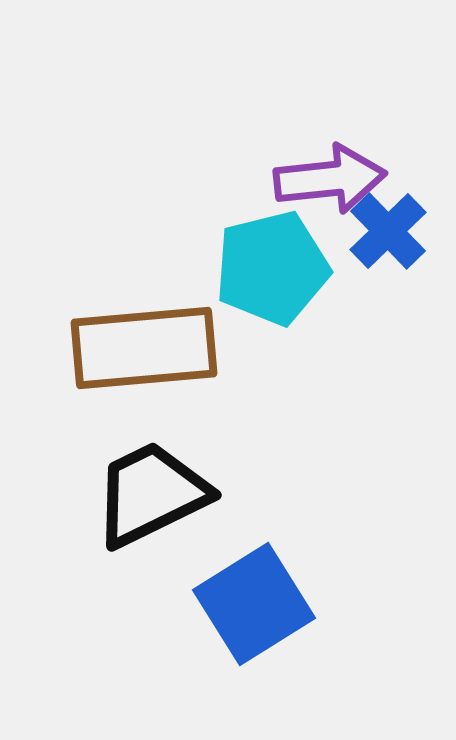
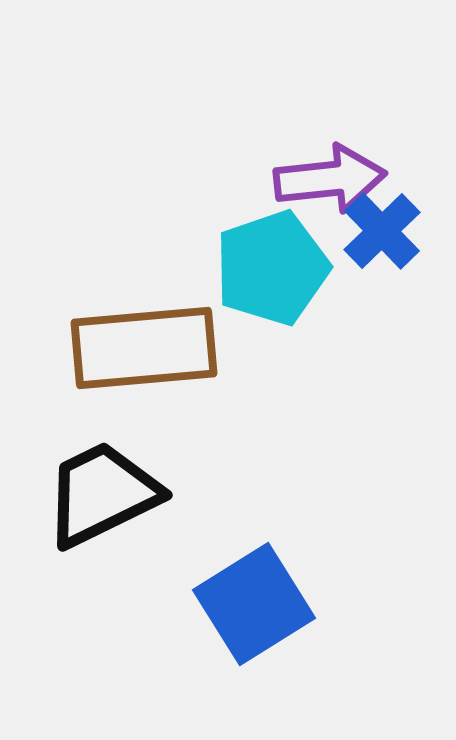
blue cross: moved 6 px left
cyan pentagon: rotated 5 degrees counterclockwise
black trapezoid: moved 49 px left
